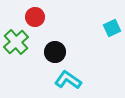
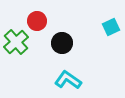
red circle: moved 2 px right, 4 px down
cyan square: moved 1 px left, 1 px up
black circle: moved 7 px right, 9 px up
